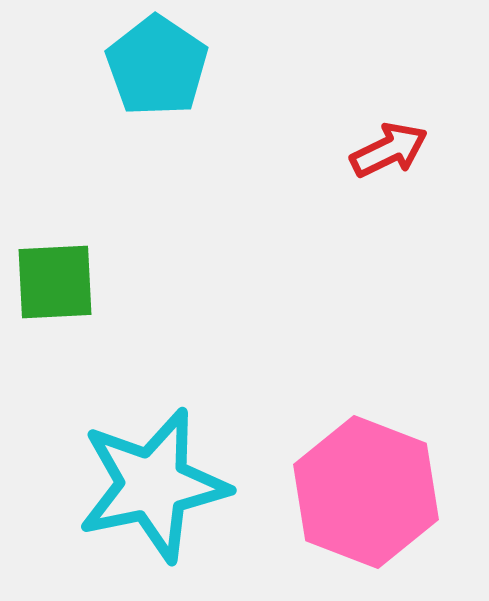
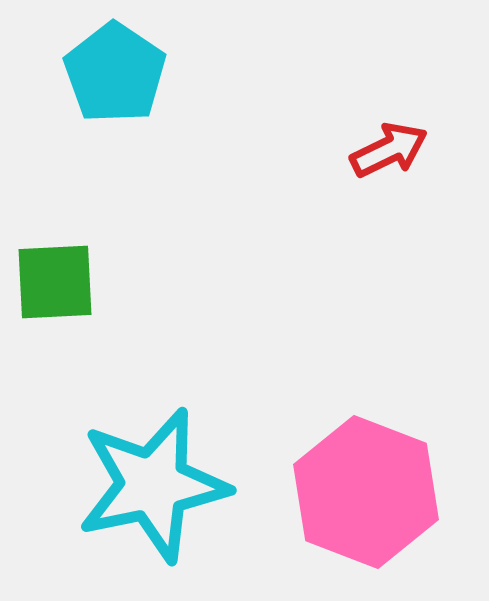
cyan pentagon: moved 42 px left, 7 px down
